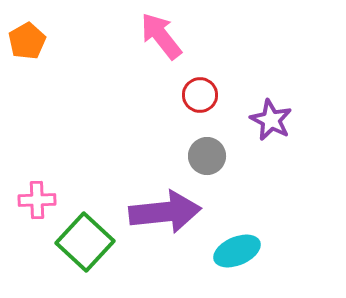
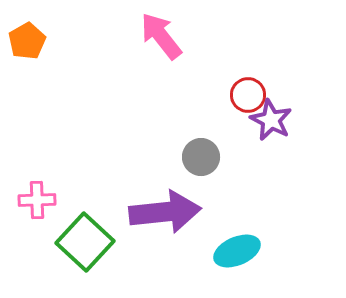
red circle: moved 48 px right
gray circle: moved 6 px left, 1 px down
